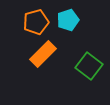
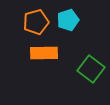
orange rectangle: moved 1 px right, 1 px up; rotated 44 degrees clockwise
green square: moved 2 px right, 3 px down
